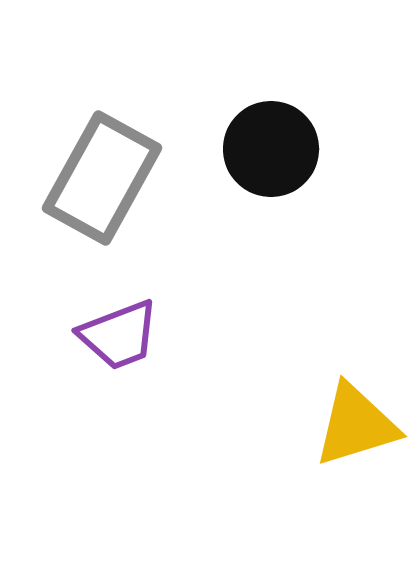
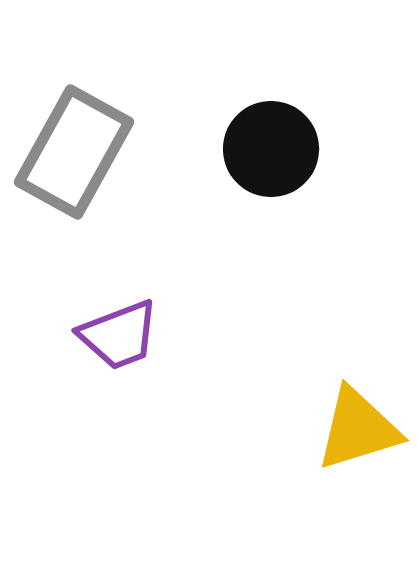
gray rectangle: moved 28 px left, 26 px up
yellow triangle: moved 2 px right, 4 px down
